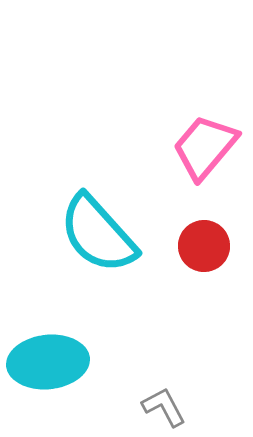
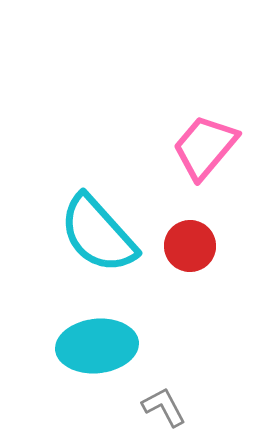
red circle: moved 14 px left
cyan ellipse: moved 49 px right, 16 px up
